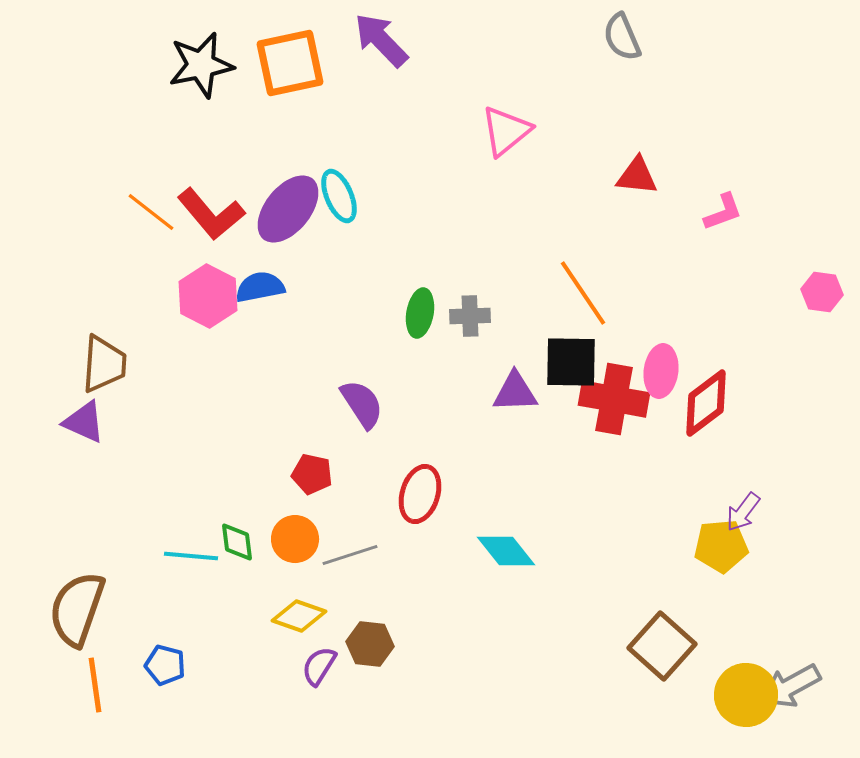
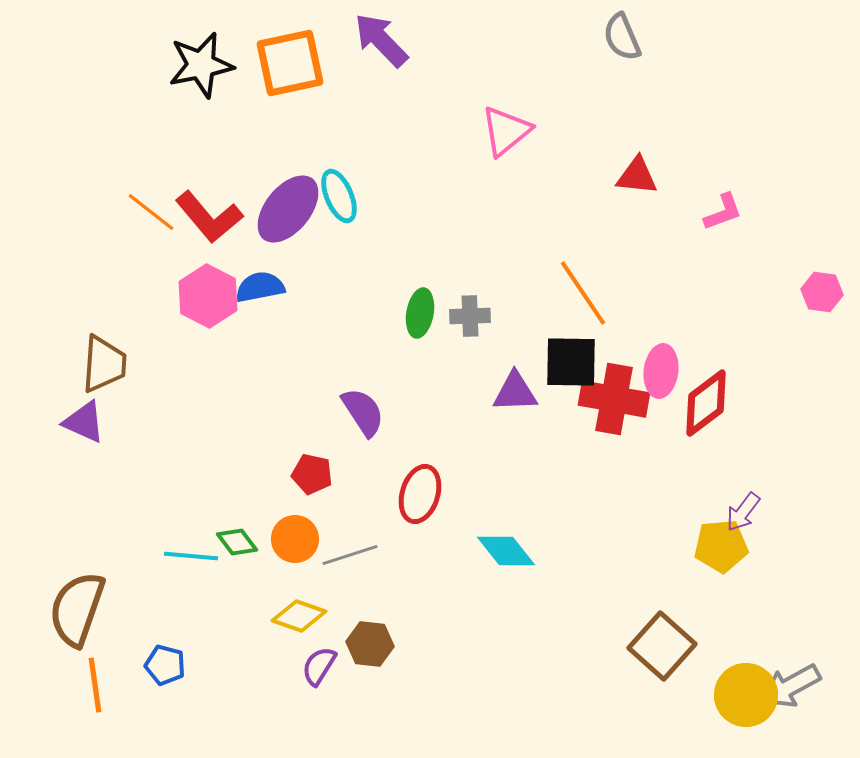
red L-shape at (211, 214): moved 2 px left, 3 px down
purple semicircle at (362, 404): moved 1 px right, 8 px down
green diamond at (237, 542): rotated 30 degrees counterclockwise
